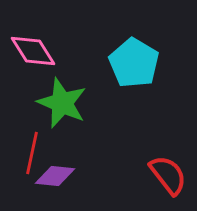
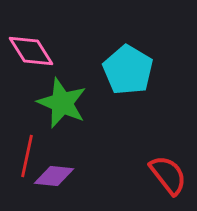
pink diamond: moved 2 px left
cyan pentagon: moved 6 px left, 7 px down
red line: moved 5 px left, 3 px down
purple diamond: moved 1 px left
